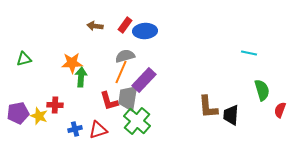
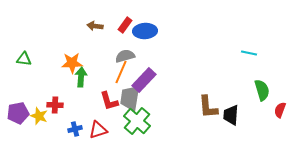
green triangle: rotated 21 degrees clockwise
gray trapezoid: moved 2 px right
